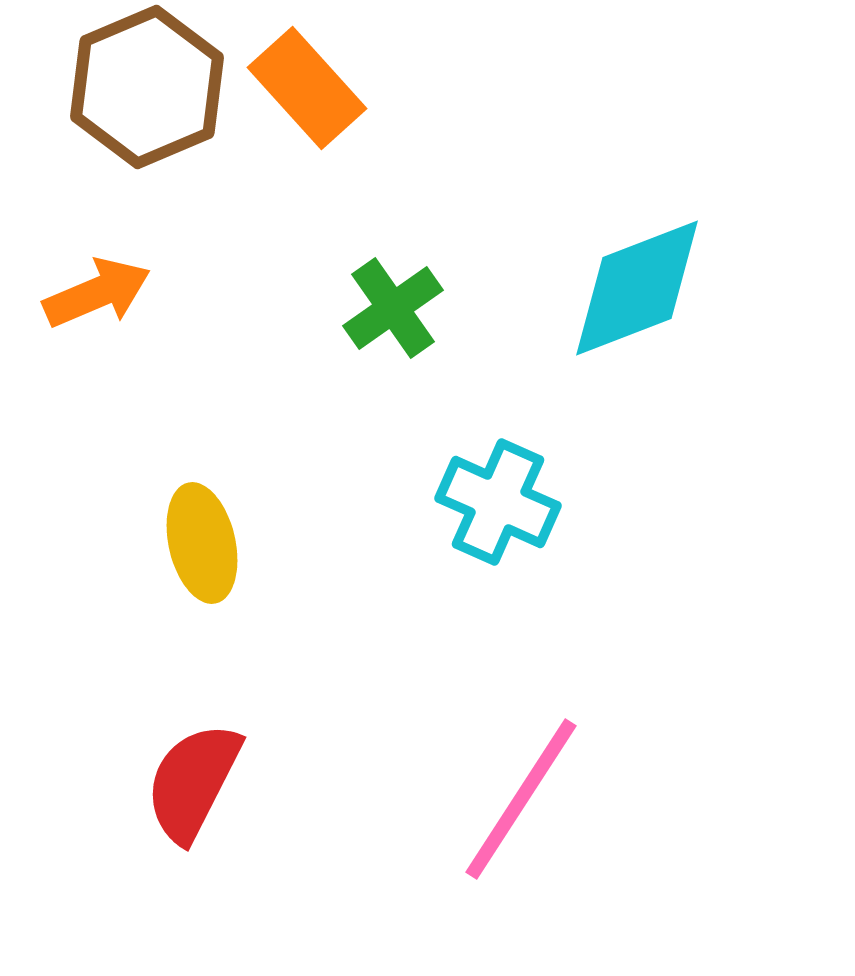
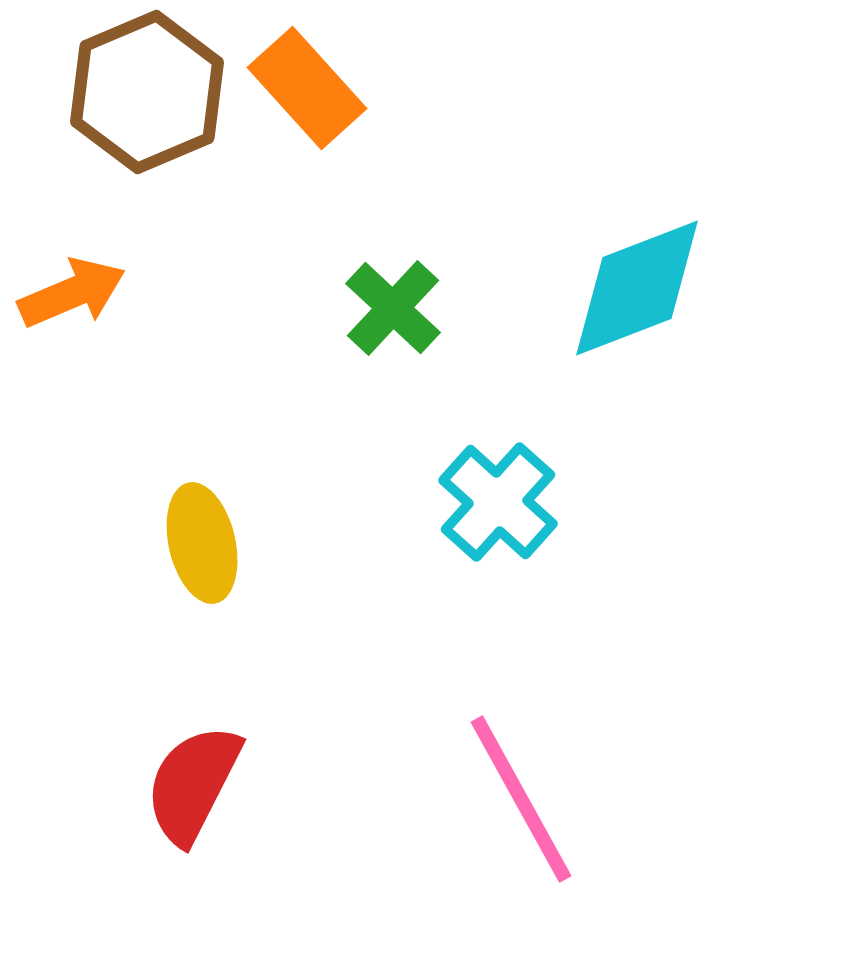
brown hexagon: moved 5 px down
orange arrow: moved 25 px left
green cross: rotated 12 degrees counterclockwise
cyan cross: rotated 18 degrees clockwise
red semicircle: moved 2 px down
pink line: rotated 62 degrees counterclockwise
